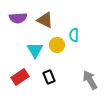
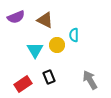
purple semicircle: moved 2 px left, 1 px up; rotated 18 degrees counterclockwise
red rectangle: moved 3 px right, 7 px down
